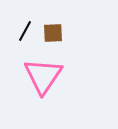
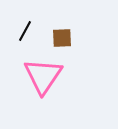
brown square: moved 9 px right, 5 px down
